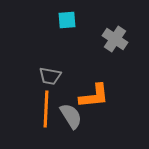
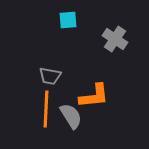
cyan square: moved 1 px right
